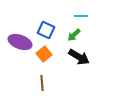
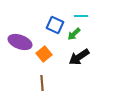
blue square: moved 9 px right, 5 px up
green arrow: moved 1 px up
black arrow: rotated 115 degrees clockwise
